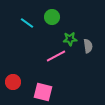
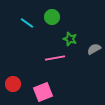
green star: rotated 24 degrees clockwise
gray semicircle: moved 6 px right, 3 px down; rotated 112 degrees counterclockwise
pink line: moved 1 px left, 2 px down; rotated 18 degrees clockwise
red circle: moved 2 px down
pink square: rotated 36 degrees counterclockwise
